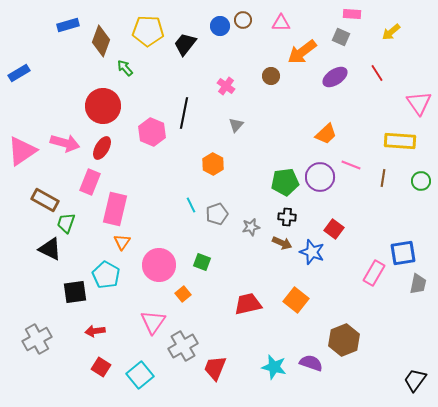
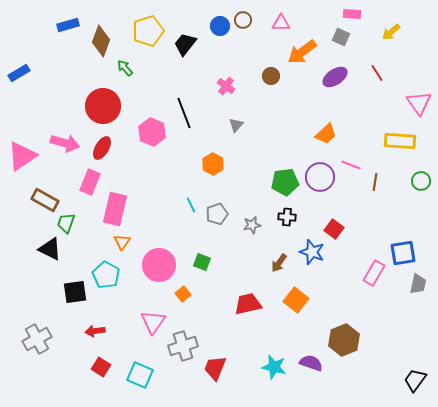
yellow pentagon at (148, 31): rotated 20 degrees counterclockwise
black line at (184, 113): rotated 32 degrees counterclockwise
pink triangle at (22, 151): moved 5 px down
brown line at (383, 178): moved 8 px left, 4 px down
gray star at (251, 227): moved 1 px right, 2 px up
brown arrow at (282, 243): moved 3 px left, 20 px down; rotated 102 degrees clockwise
gray cross at (183, 346): rotated 12 degrees clockwise
cyan square at (140, 375): rotated 28 degrees counterclockwise
